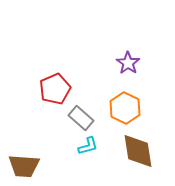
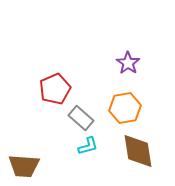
orange hexagon: rotated 24 degrees clockwise
